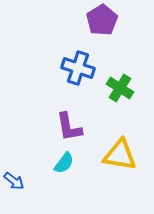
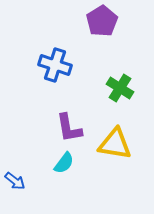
purple pentagon: moved 1 px down
blue cross: moved 23 px left, 3 px up
purple L-shape: moved 1 px down
yellow triangle: moved 5 px left, 11 px up
blue arrow: moved 1 px right
